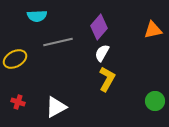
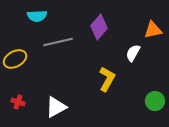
white semicircle: moved 31 px right
